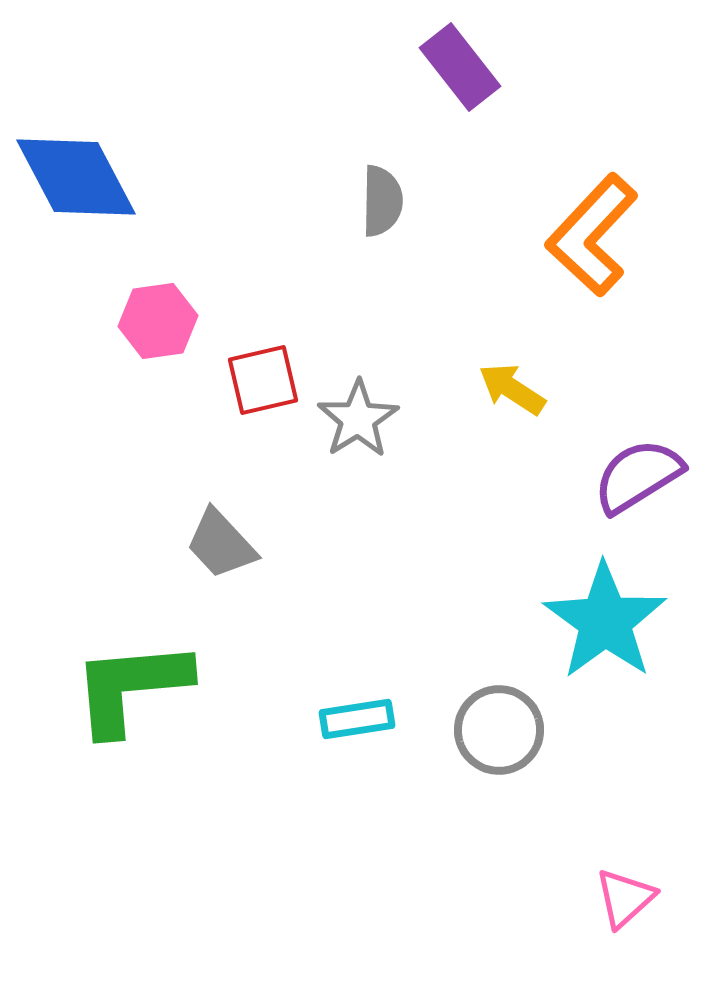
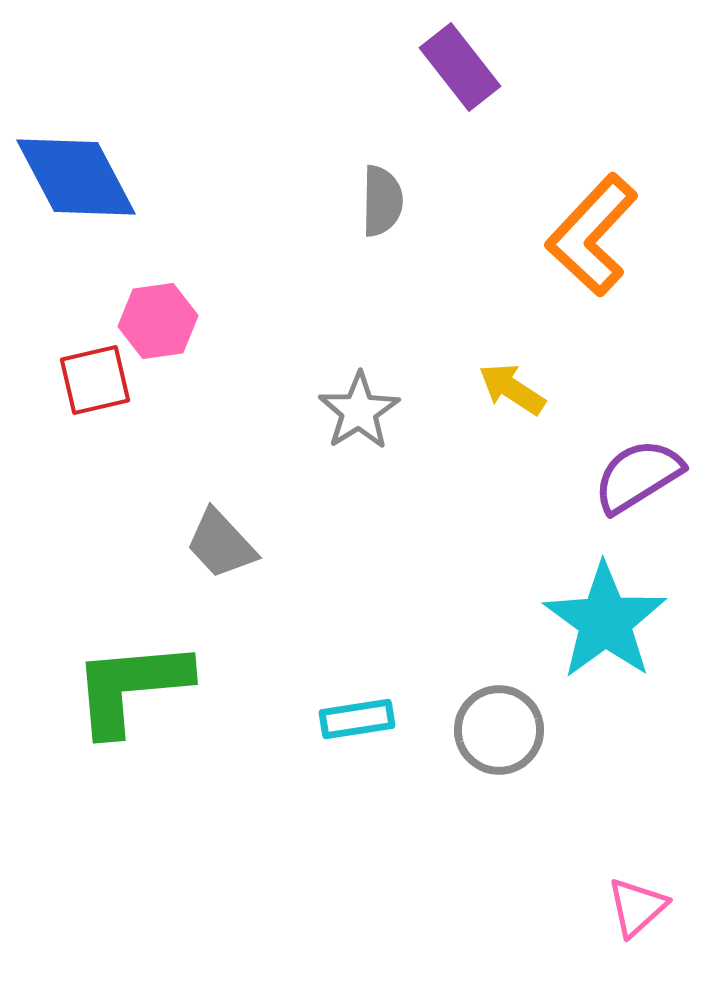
red square: moved 168 px left
gray star: moved 1 px right, 8 px up
pink triangle: moved 12 px right, 9 px down
